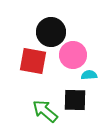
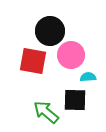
black circle: moved 1 px left, 1 px up
pink circle: moved 2 px left
cyan semicircle: moved 1 px left, 2 px down
green arrow: moved 1 px right, 1 px down
